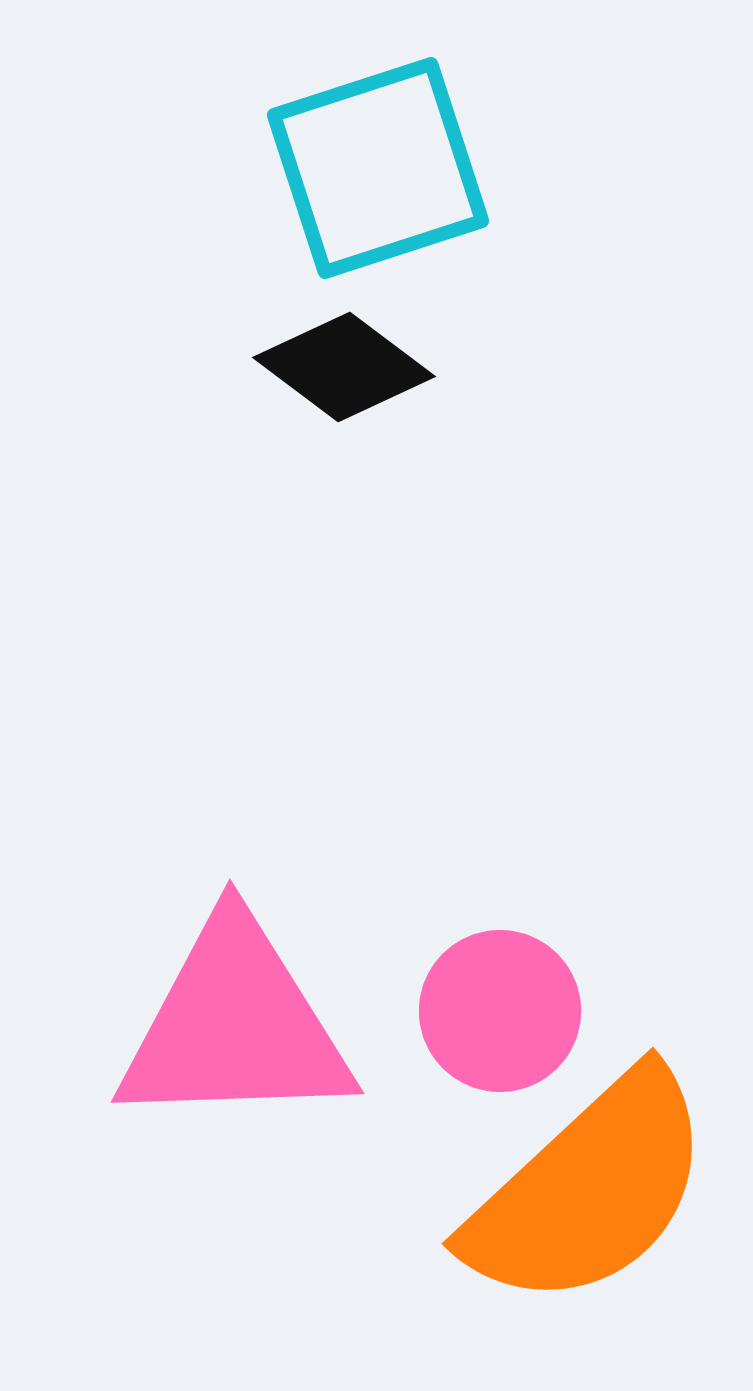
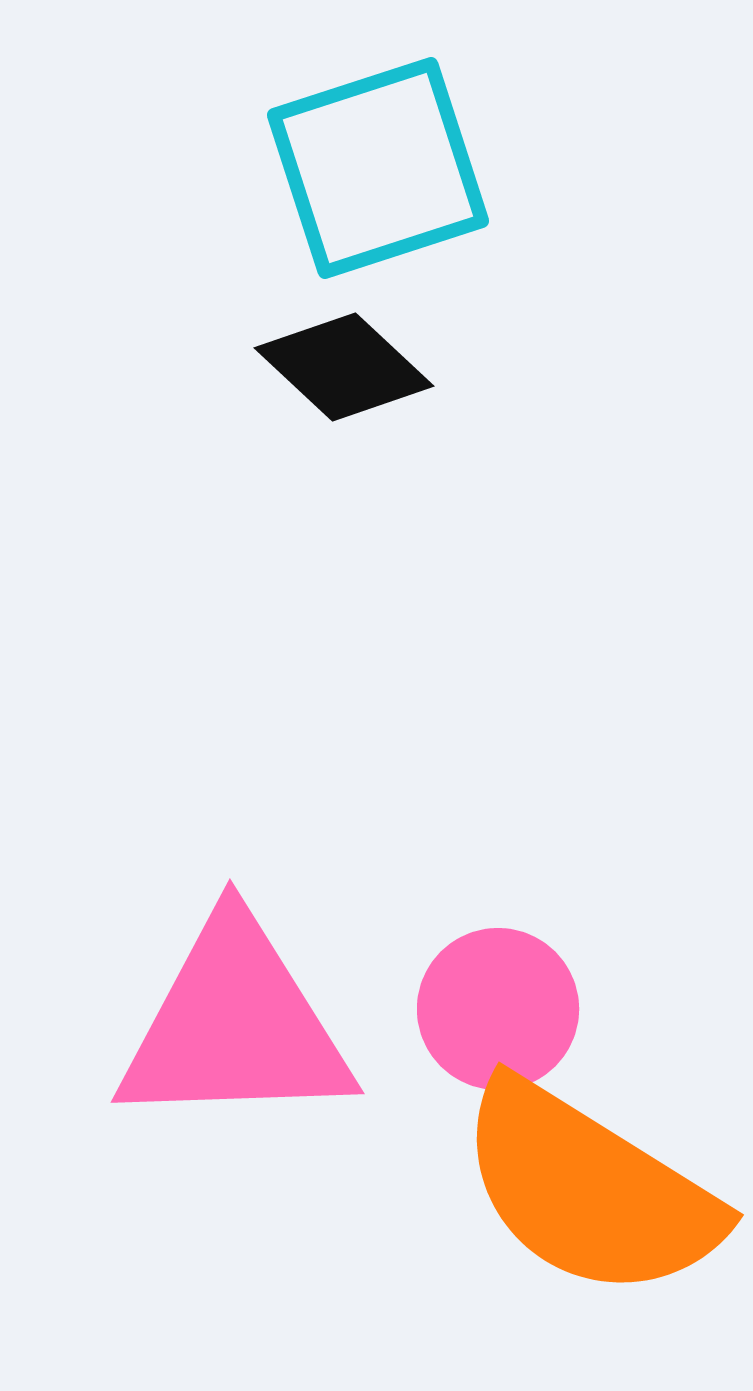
black diamond: rotated 6 degrees clockwise
pink circle: moved 2 px left, 2 px up
orange semicircle: rotated 75 degrees clockwise
